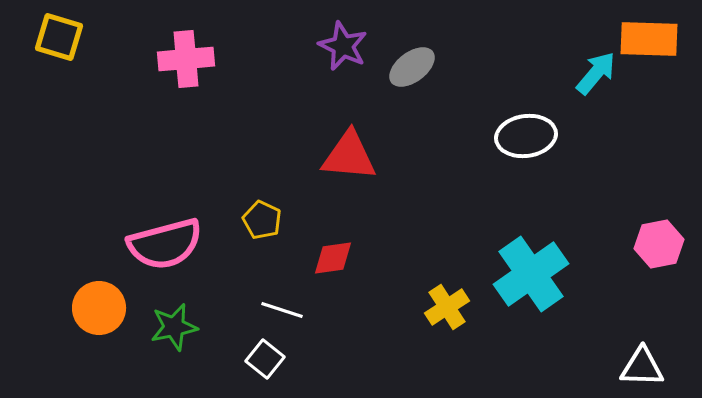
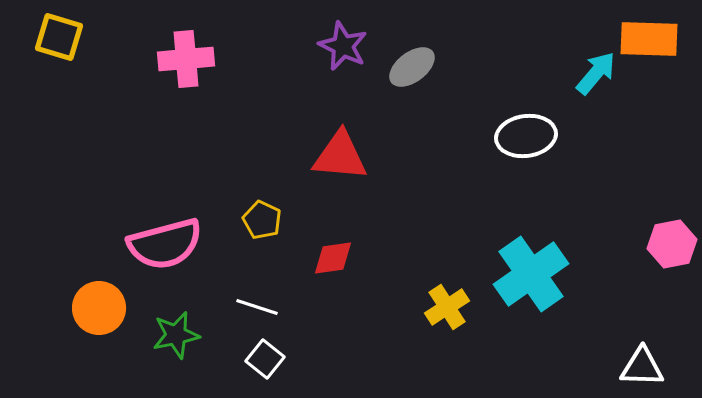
red triangle: moved 9 px left
pink hexagon: moved 13 px right
white line: moved 25 px left, 3 px up
green star: moved 2 px right, 8 px down
